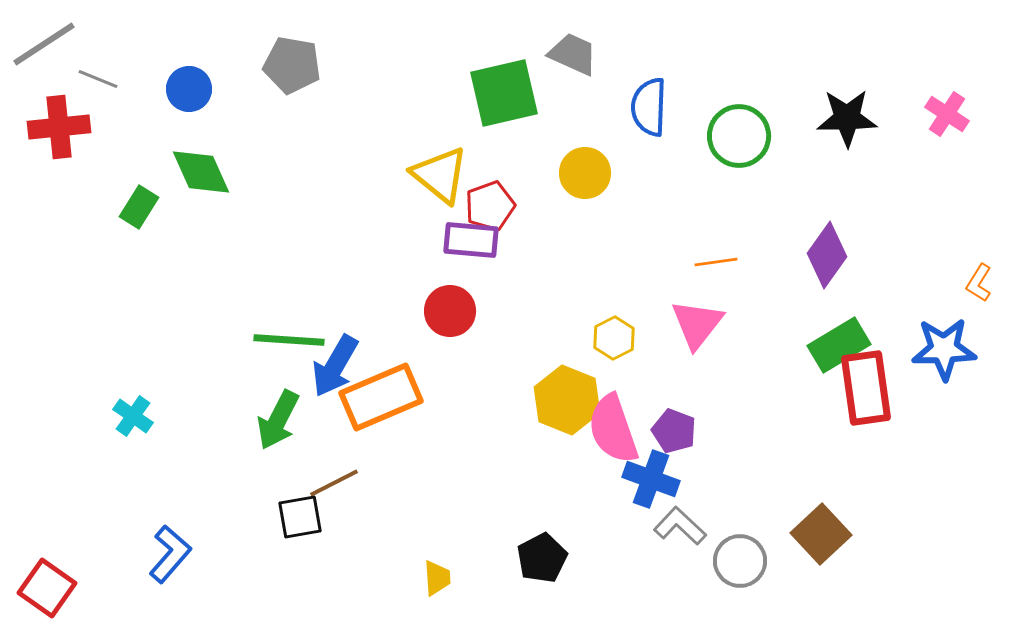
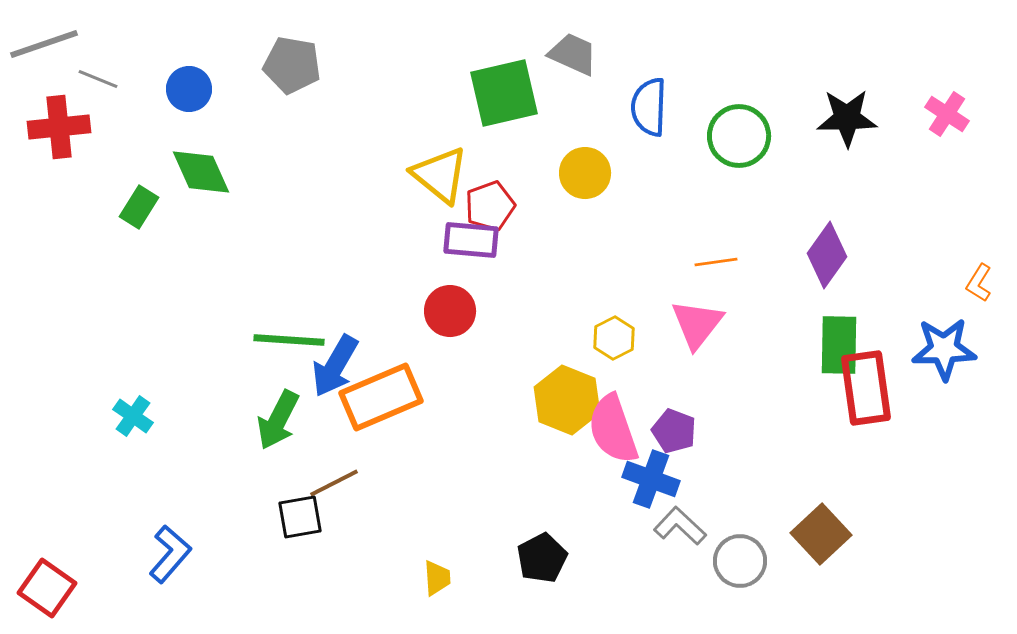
gray line at (44, 44): rotated 14 degrees clockwise
green rectangle at (839, 345): rotated 58 degrees counterclockwise
